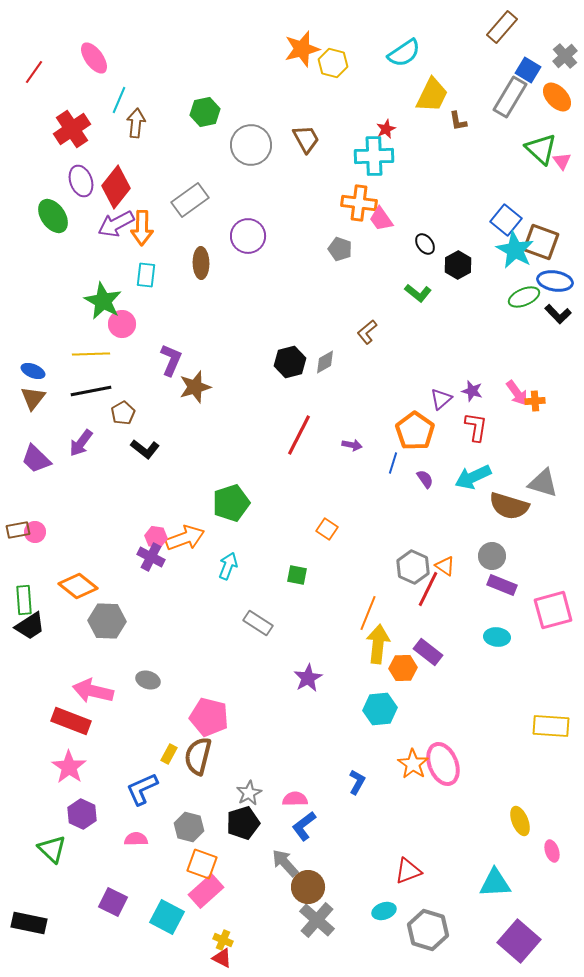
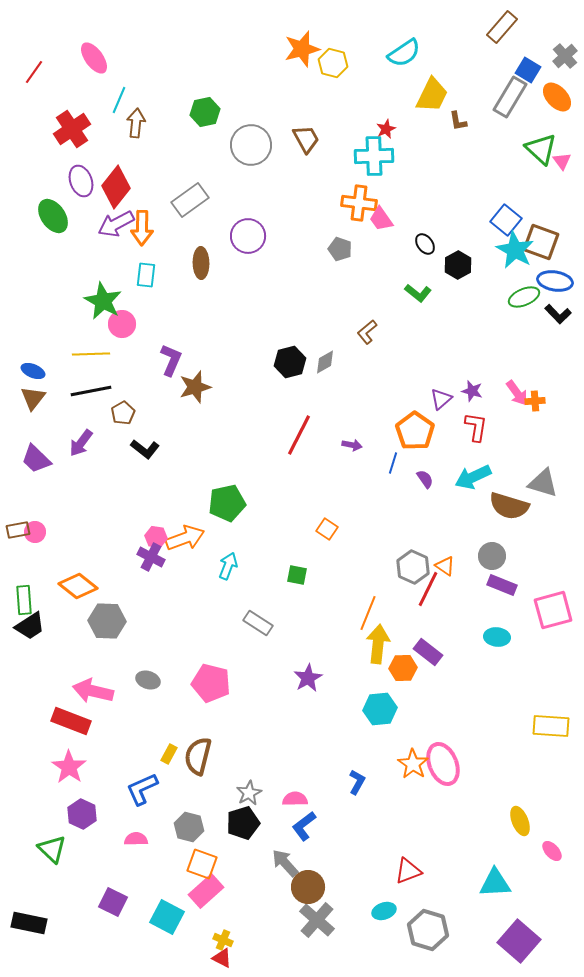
green pentagon at (231, 503): moved 4 px left; rotated 6 degrees clockwise
pink pentagon at (209, 717): moved 2 px right, 34 px up
pink ellipse at (552, 851): rotated 25 degrees counterclockwise
